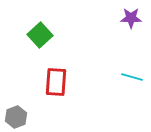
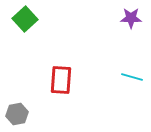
green square: moved 15 px left, 16 px up
red rectangle: moved 5 px right, 2 px up
gray hexagon: moved 1 px right, 3 px up; rotated 10 degrees clockwise
